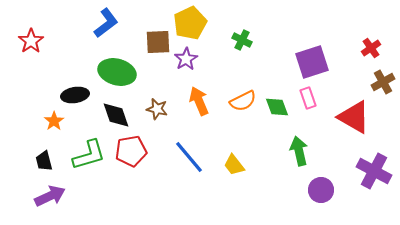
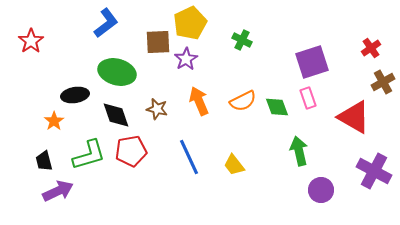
blue line: rotated 15 degrees clockwise
purple arrow: moved 8 px right, 5 px up
